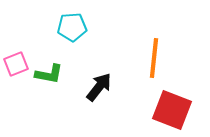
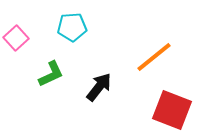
orange line: moved 1 px up; rotated 45 degrees clockwise
pink square: moved 26 px up; rotated 20 degrees counterclockwise
green L-shape: moved 2 px right; rotated 36 degrees counterclockwise
